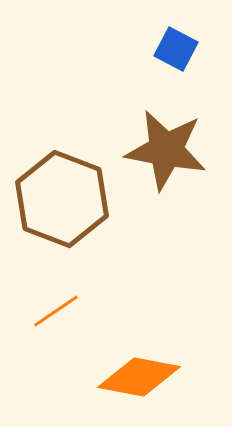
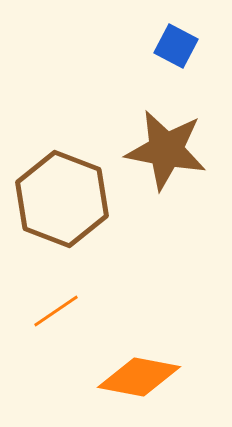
blue square: moved 3 px up
